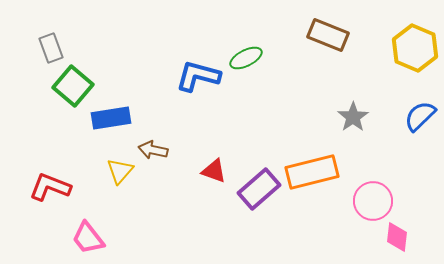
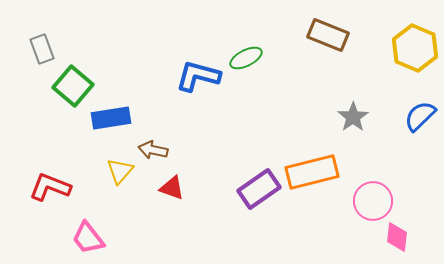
gray rectangle: moved 9 px left, 1 px down
red triangle: moved 42 px left, 17 px down
purple rectangle: rotated 6 degrees clockwise
